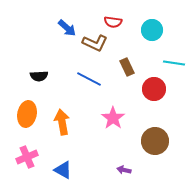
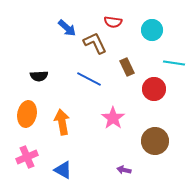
brown L-shape: rotated 140 degrees counterclockwise
